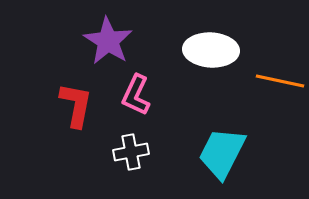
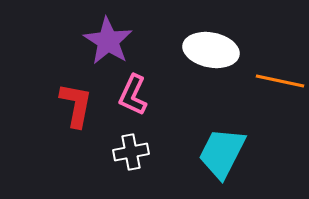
white ellipse: rotated 8 degrees clockwise
pink L-shape: moved 3 px left
